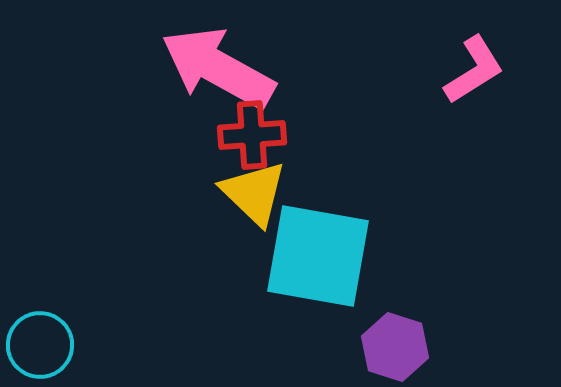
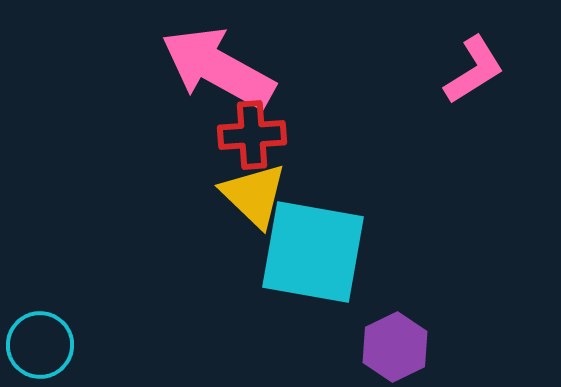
yellow triangle: moved 2 px down
cyan square: moved 5 px left, 4 px up
purple hexagon: rotated 16 degrees clockwise
